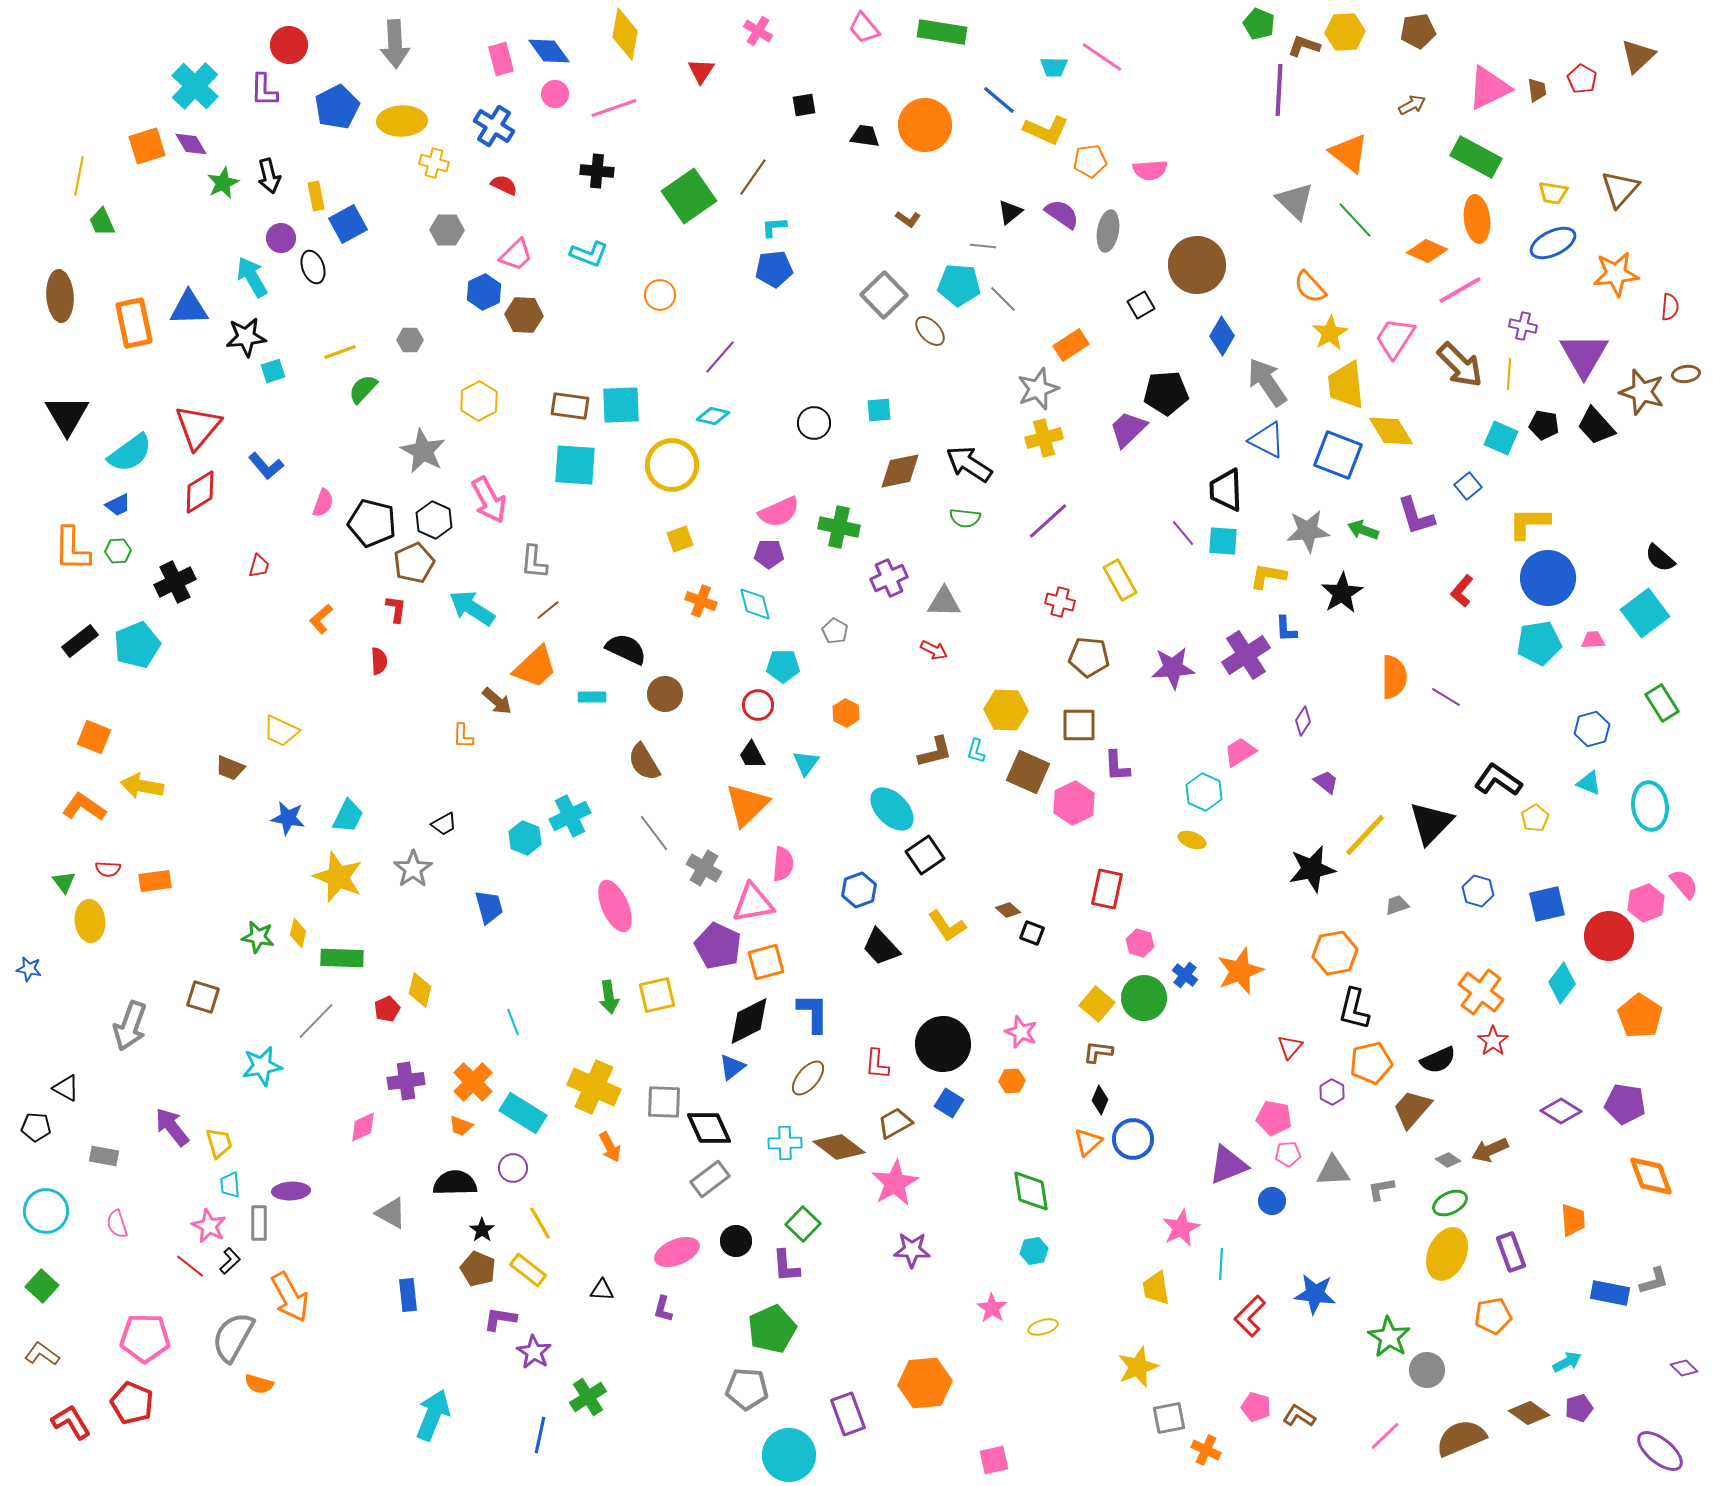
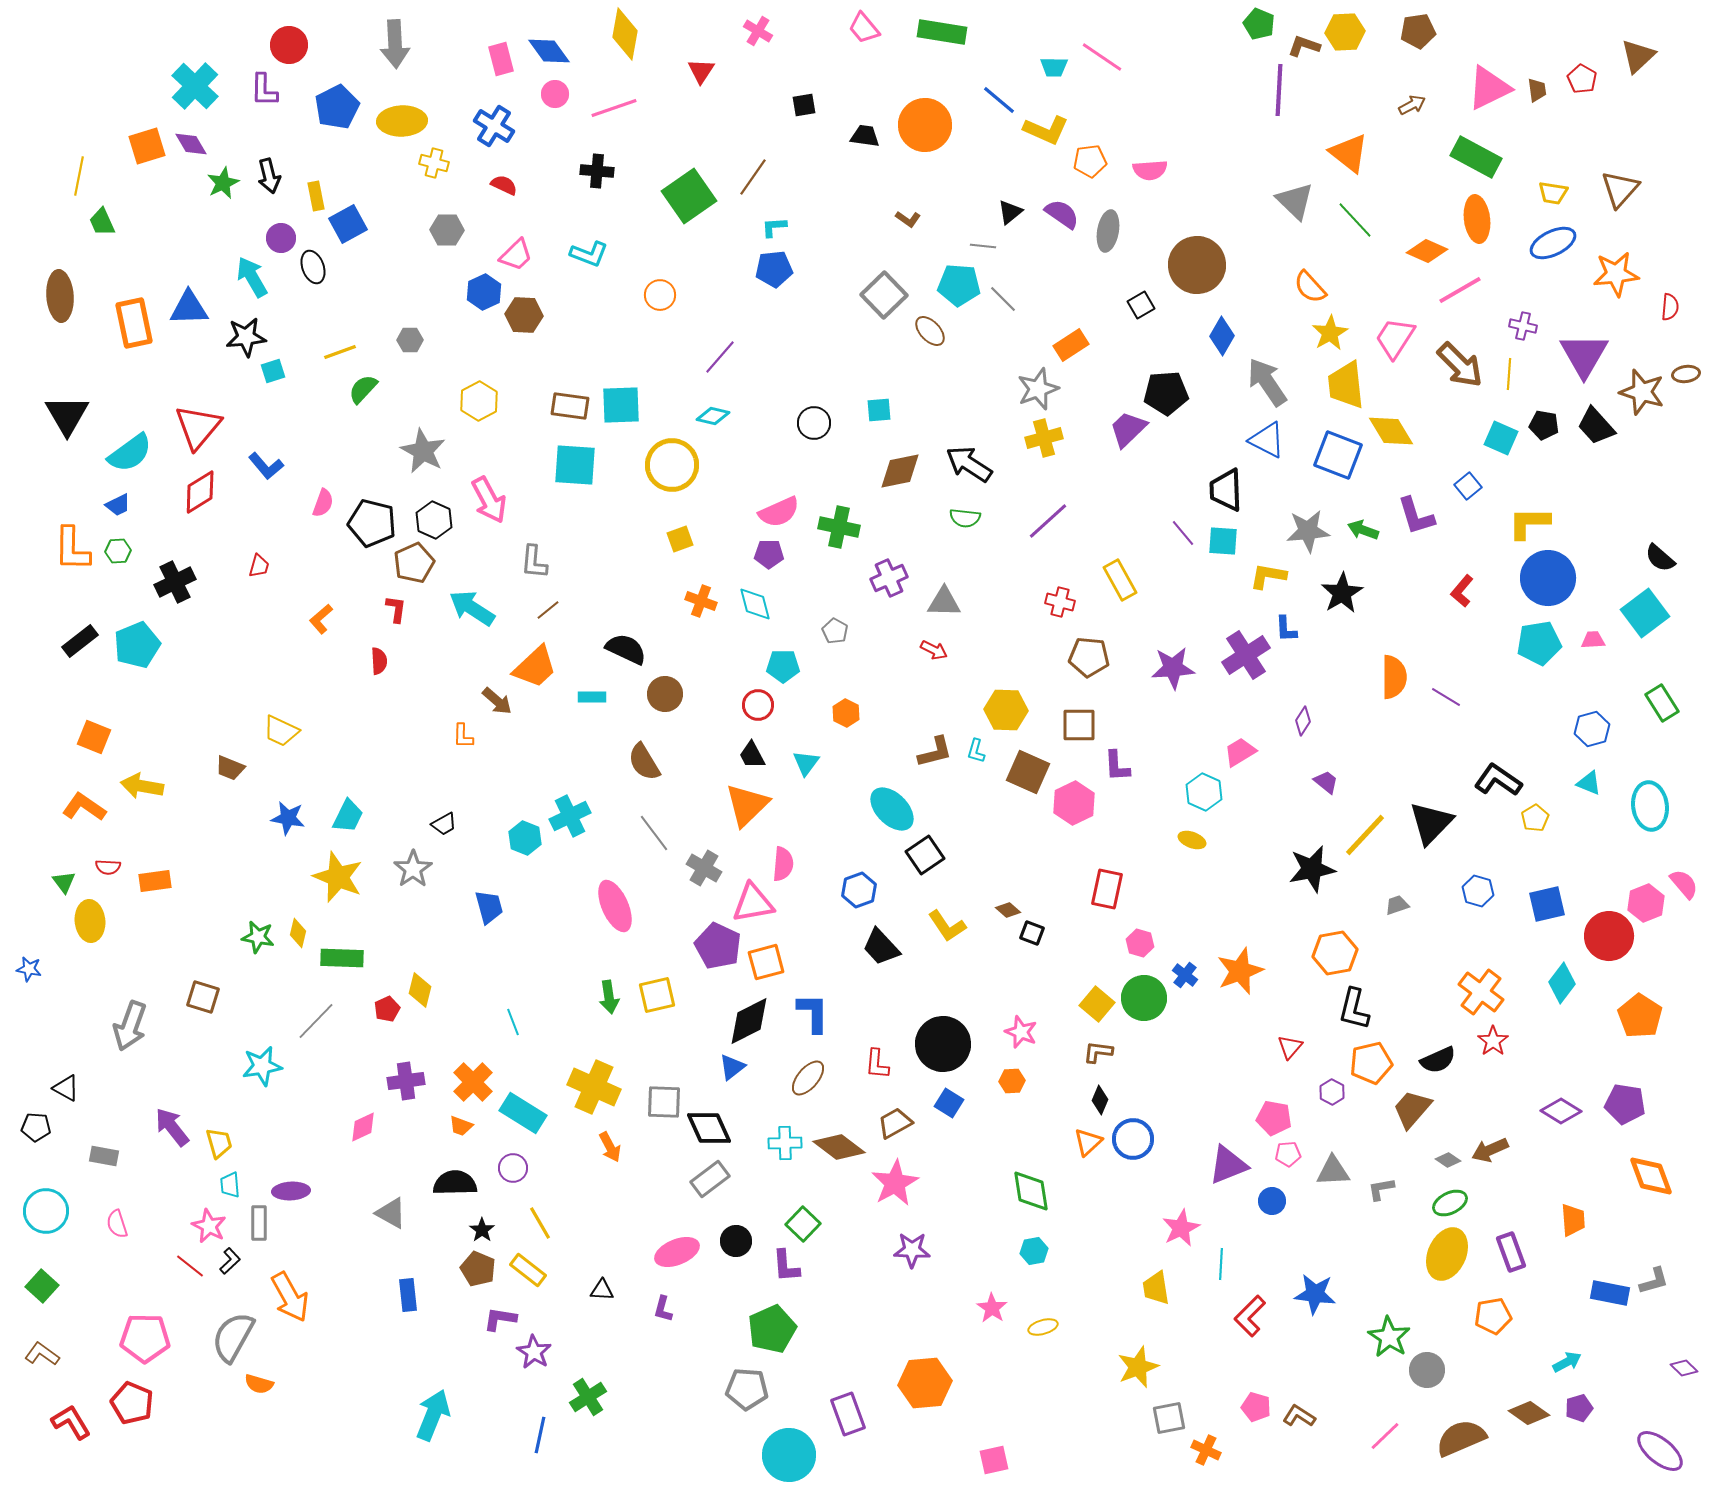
red semicircle at (108, 869): moved 2 px up
